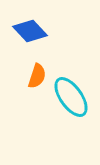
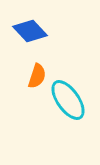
cyan ellipse: moved 3 px left, 3 px down
